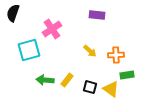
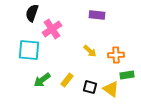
black semicircle: moved 19 px right
cyan square: rotated 20 degrees clockwise
green arrow: moved 3 px left; rotated 42 degrees counterclockwise
